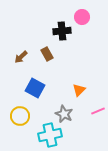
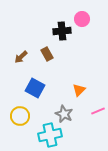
pink circle: moved 2 px down
